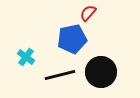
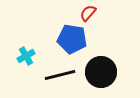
blue pentagon: rotated 20 degrees clockwise
cyan cross: moved 1 px up; rotated 24 degrees clockwise
